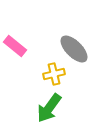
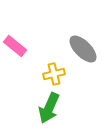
gray ellipse: moved 9 px right
green arrow: rotated 12 degrees counterclockwise
